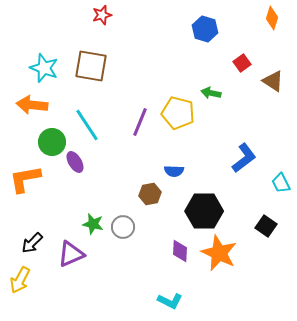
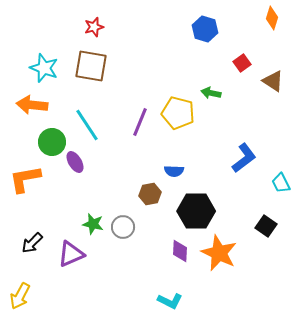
red star: moved 8 px left, 12 px down
black hexagon: moved 8 px left
yellow arrow: moved 16 px down
